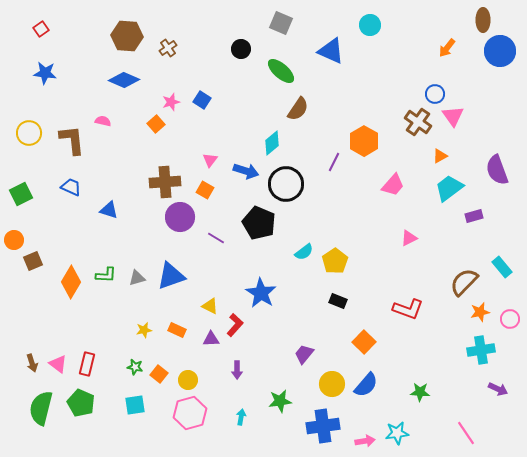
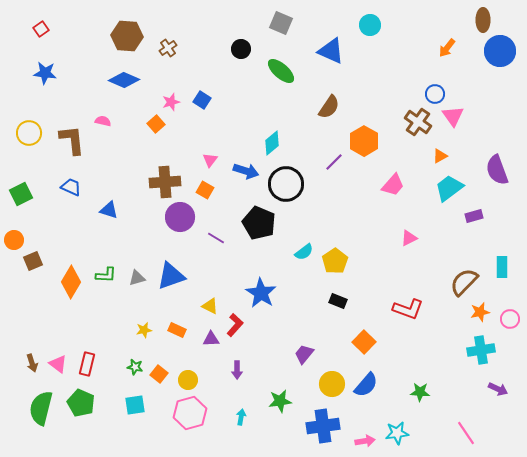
brown semicircle at (298, 109): moved 31 px right, 2 px up
purple line at (334, 162): rotated 18 degrees clockwise
cyan rectangle at (502, 267): rotated 40 degrees clockwise
